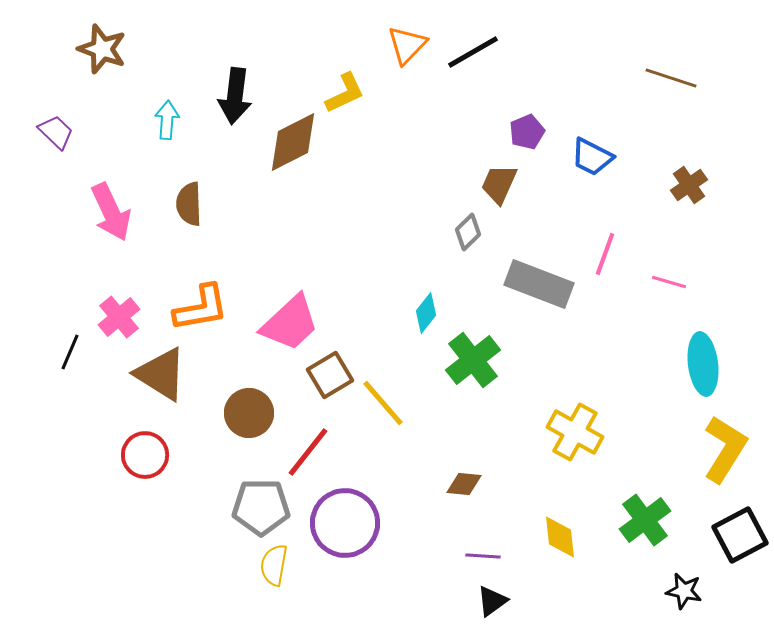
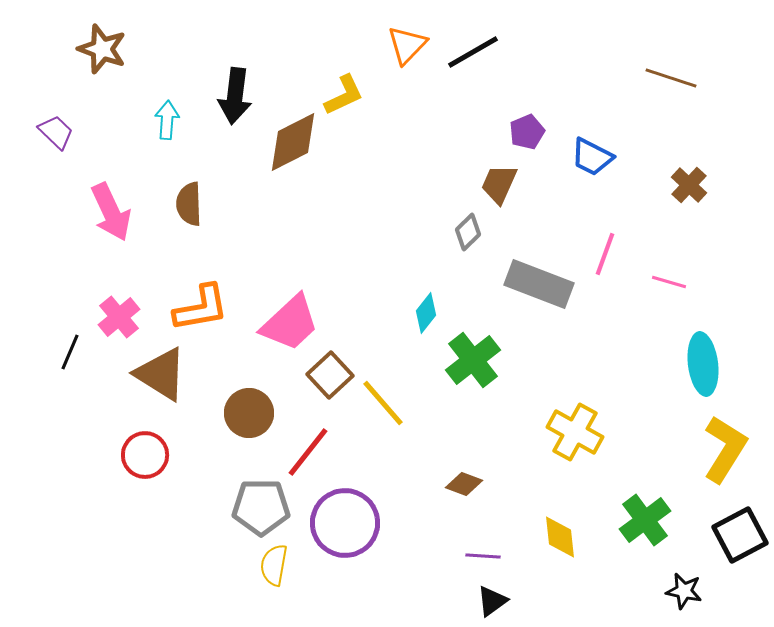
yellow L-shape at (345, 93): moved 1 px left, 2 px down
brown cross at (689, 185): rotated 12 degrees counterclockwise
brown square at (330, 375): rotated 12 degrees counterclockwise
brown diamond at (464, 484): rotated 15 degrees clockwise
